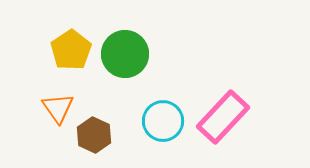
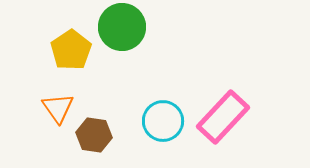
green circle: moved 3 px left, 27 px up
brown hexagon: rotated 16 degrees counterclockwise
